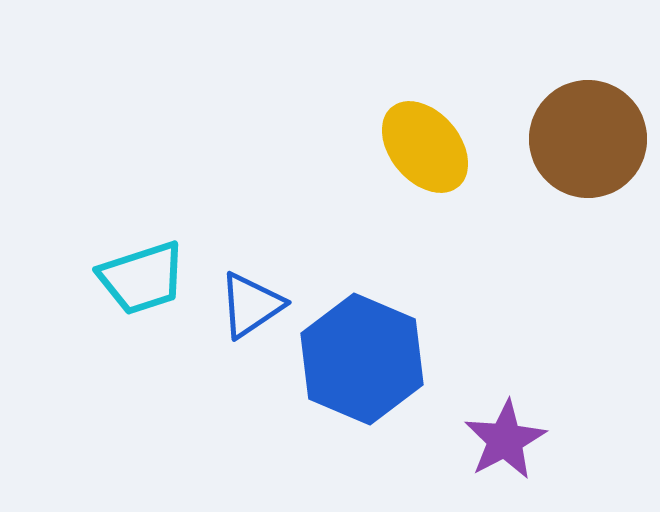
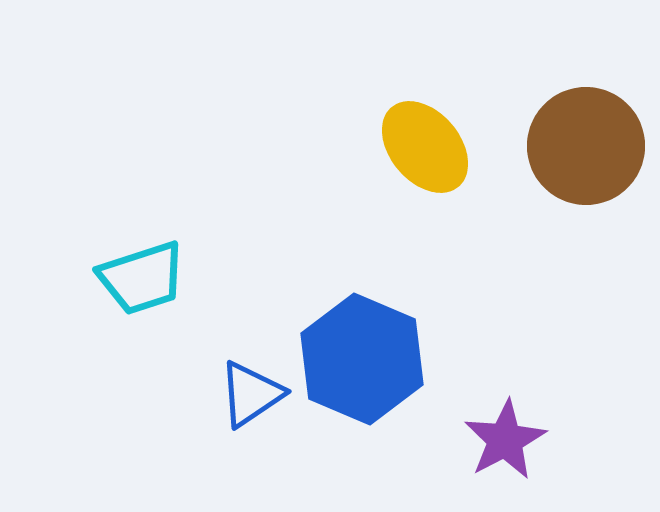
brown circle: moved 2 px left, 7 px down
blue triangle: moved 89 px down
